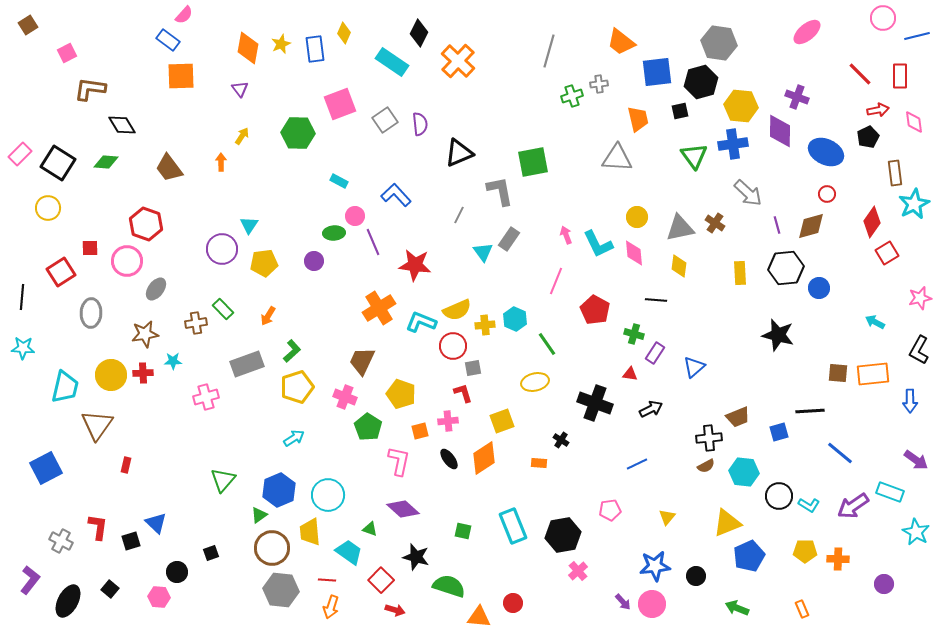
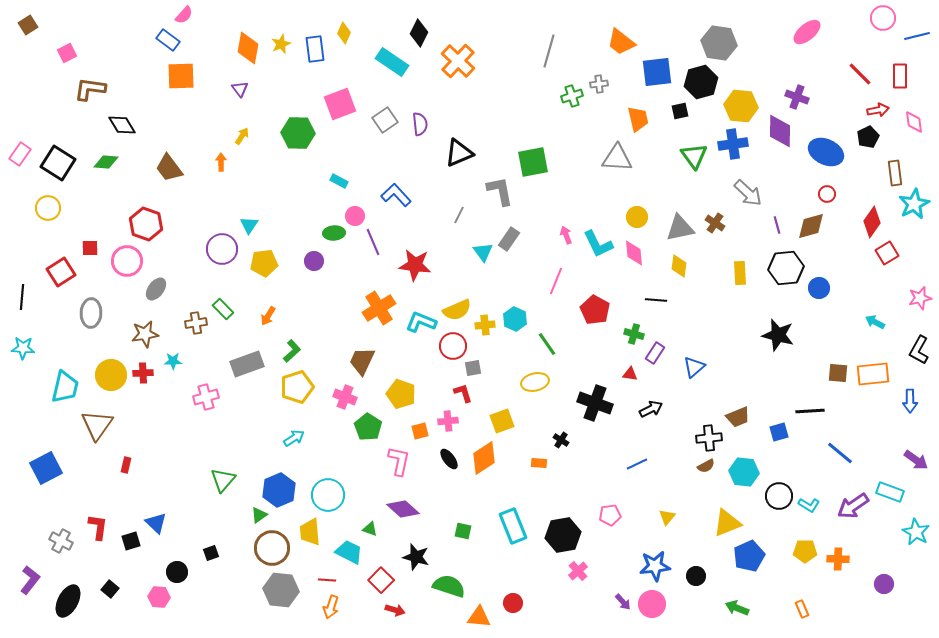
pink rectangle at (20, 154): rotated 10 degrees counterclockwise
pink pentagon at (610, 510): moved 5 px down
cyan trapezoid at (349, 552): rotated 8 degrees counterclockwise
